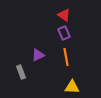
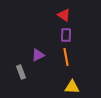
purple rectangle: moved 2 px right, 2 px down; rotated 24 degrees clockwise
